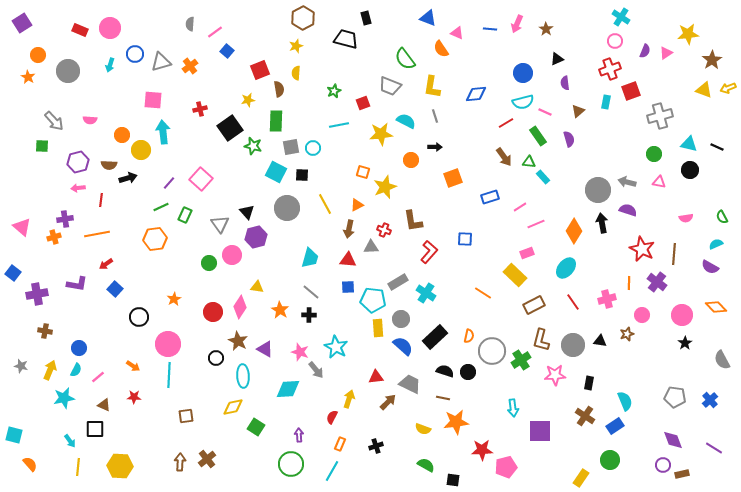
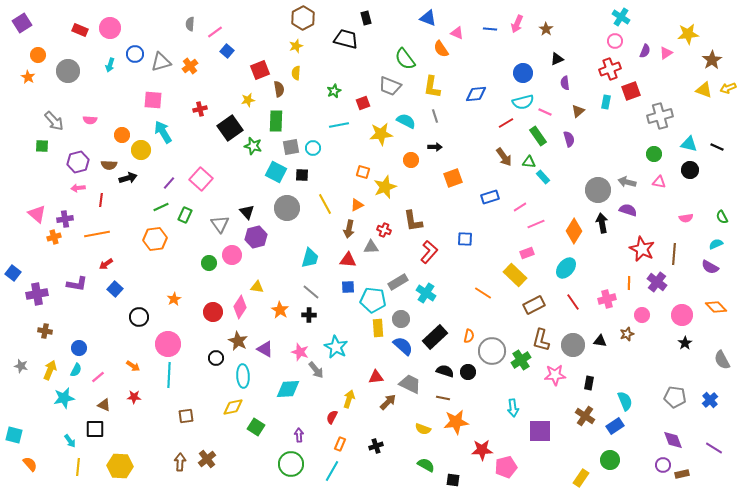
cyan arrow at (163, 132): rotated 25 degrees counterclockwise
pink triangle at (22, 227): moved 15 px right, 13 px up
